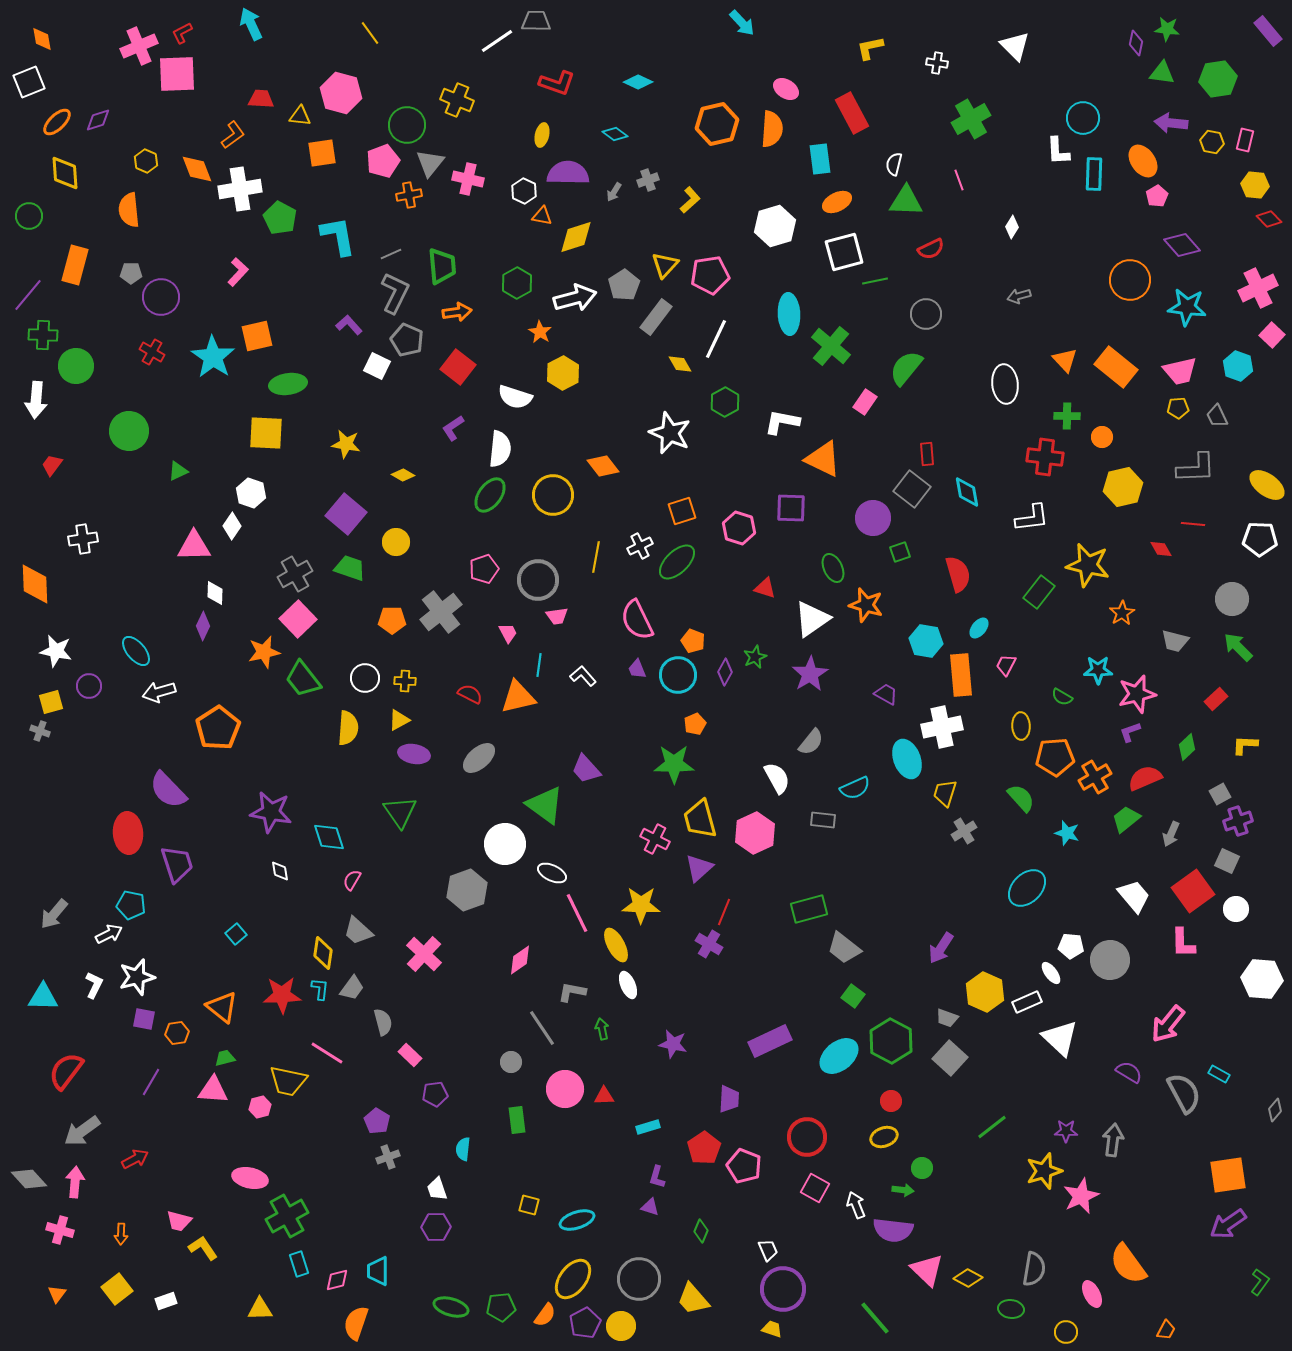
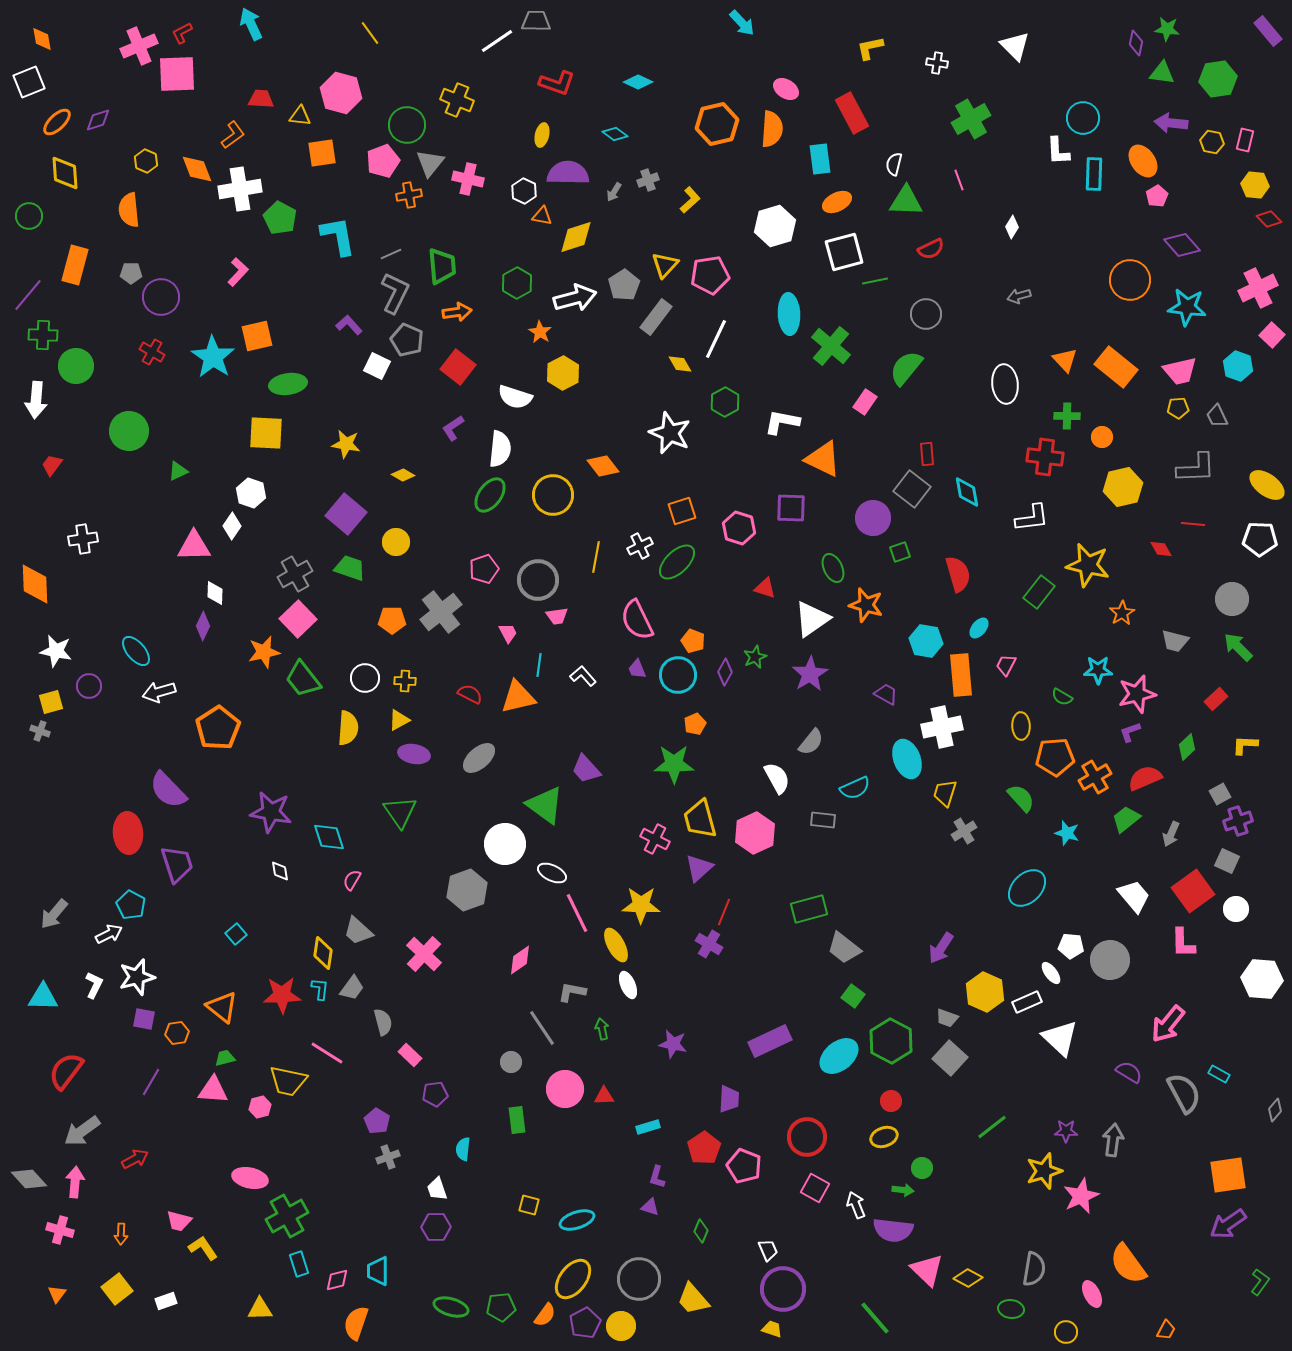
cyan pentagon at (131, 905): rotated 16 degrees clockwise
